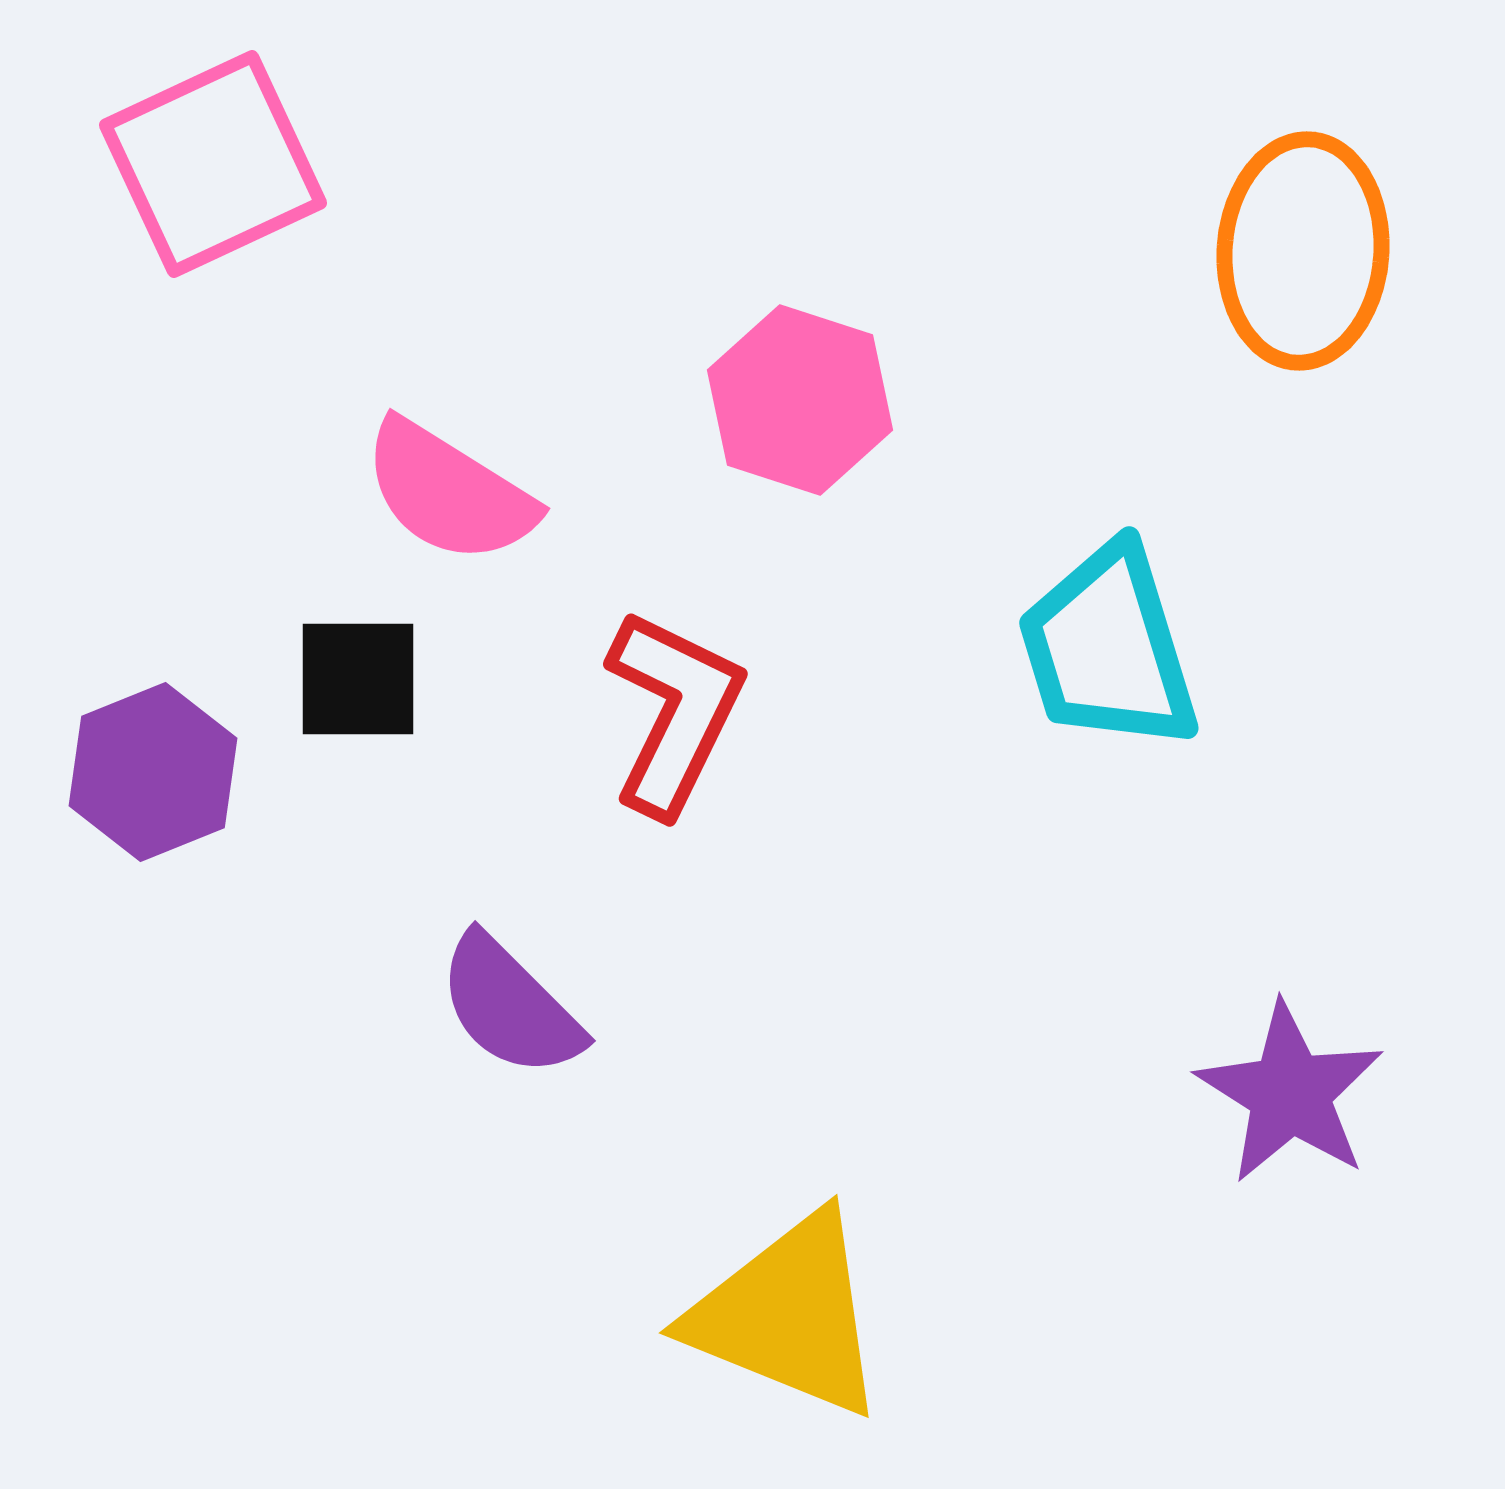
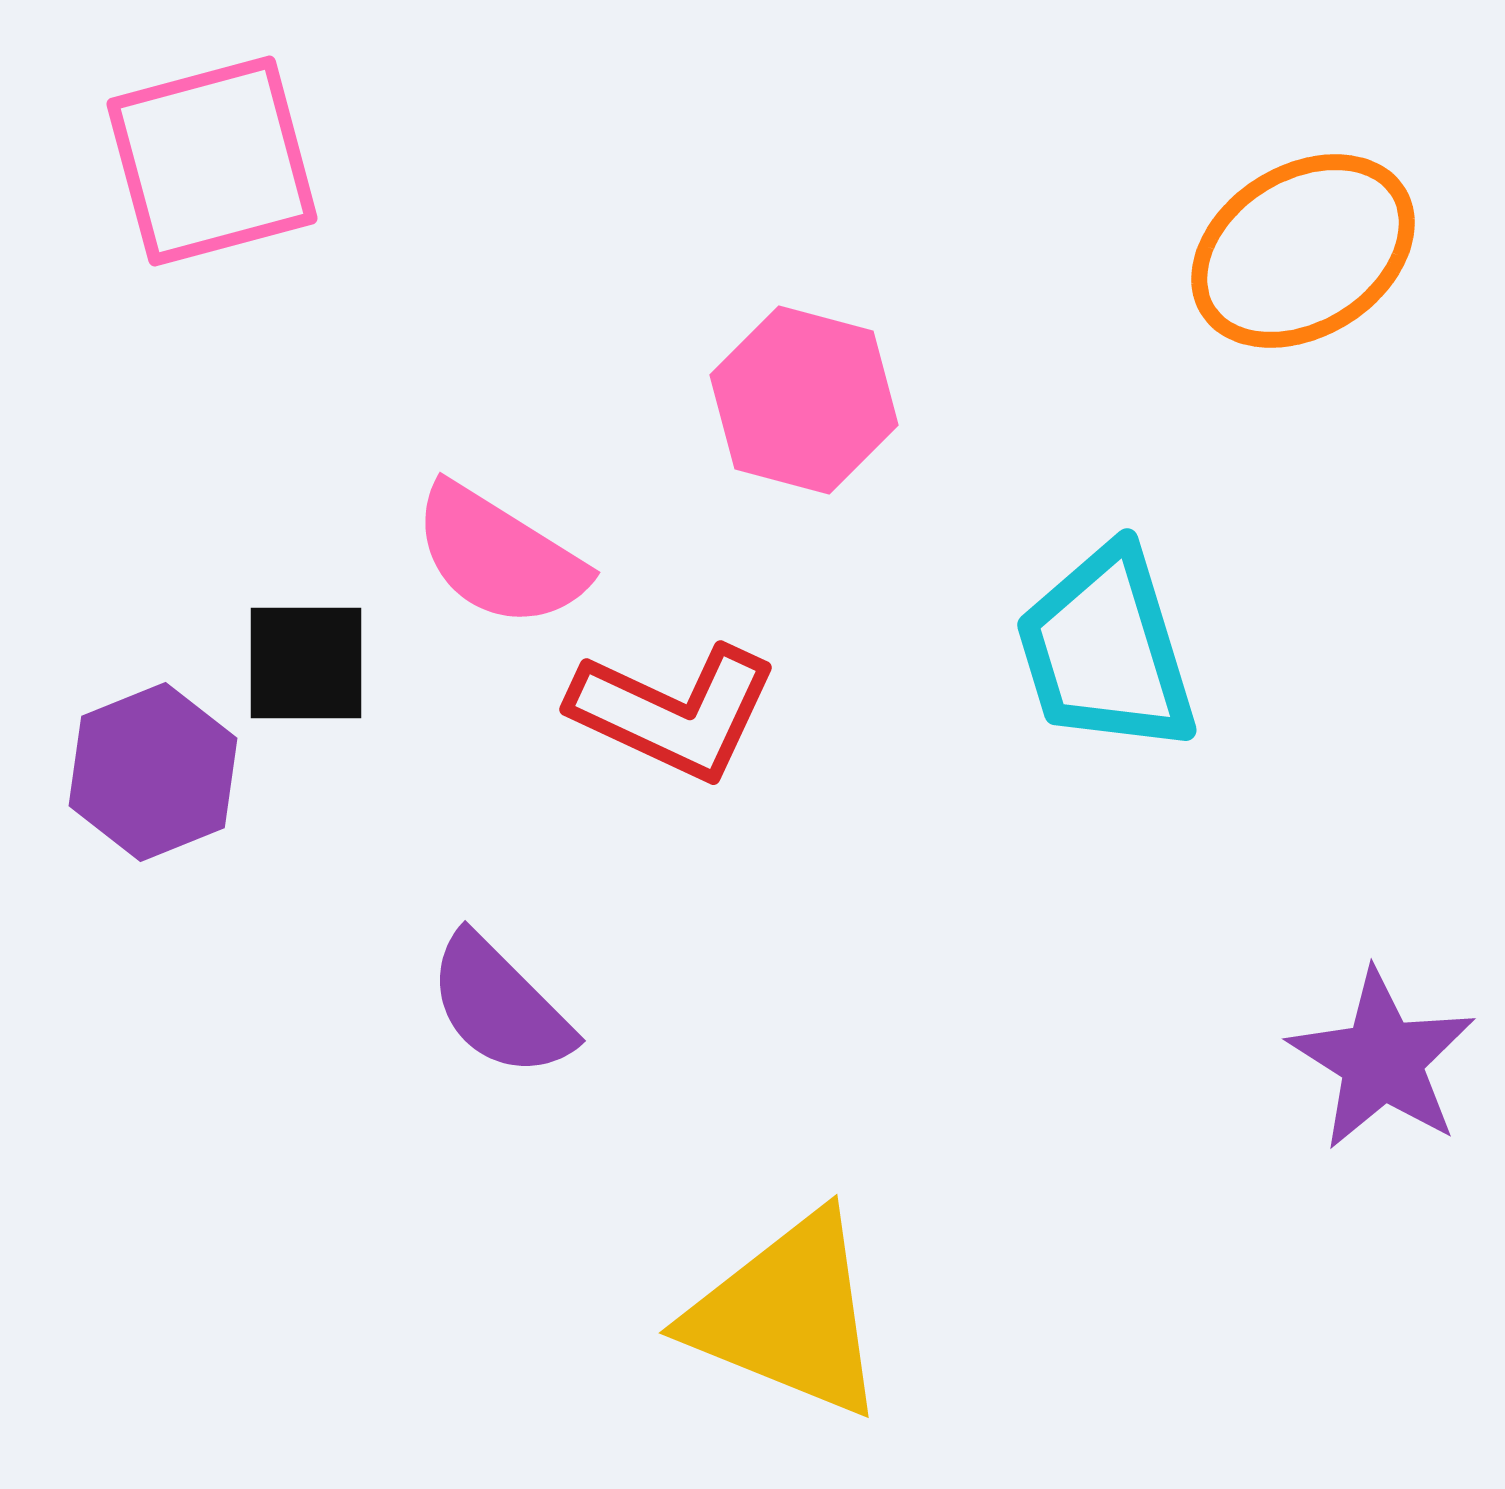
pink square: moved 1 px left, 3 px up; rotated 10 degrees clockwise
orange ellipse: rotated 54 degrees clockwise
pink hexagon: moved 4 px right; rotated 3 degrees counterclockwise
pink semicircle: moved 50 px right, 64 px down
cyan trapezoid: moved 2 px left, 2 px down
black square: moved 52 px left, 16 px up
red L-shape: rotated 89 degrees clockwise
purple semicircle: moved 10 px left
purple star: moved 92 px right, 33 px up
